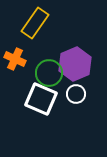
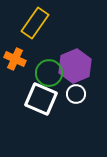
purple hexagon: moved 2 px down
